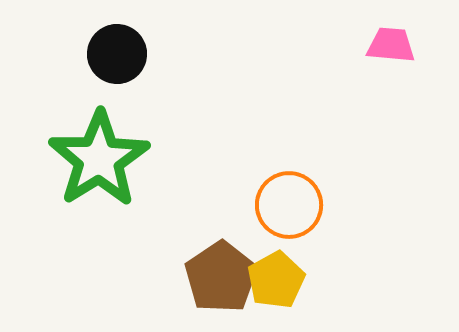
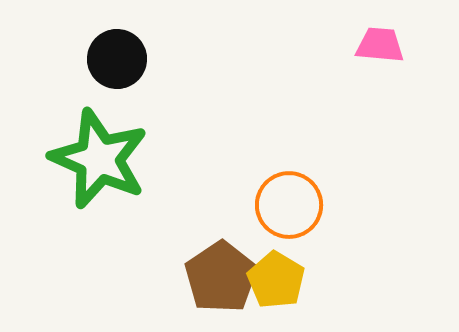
pink trapezoid: moved 11 px left
black circle: moved 5 px down
green star: rotated 16 degrees counterclockwise
yellow pentagon: rotated 12 degrees counterclockwise
